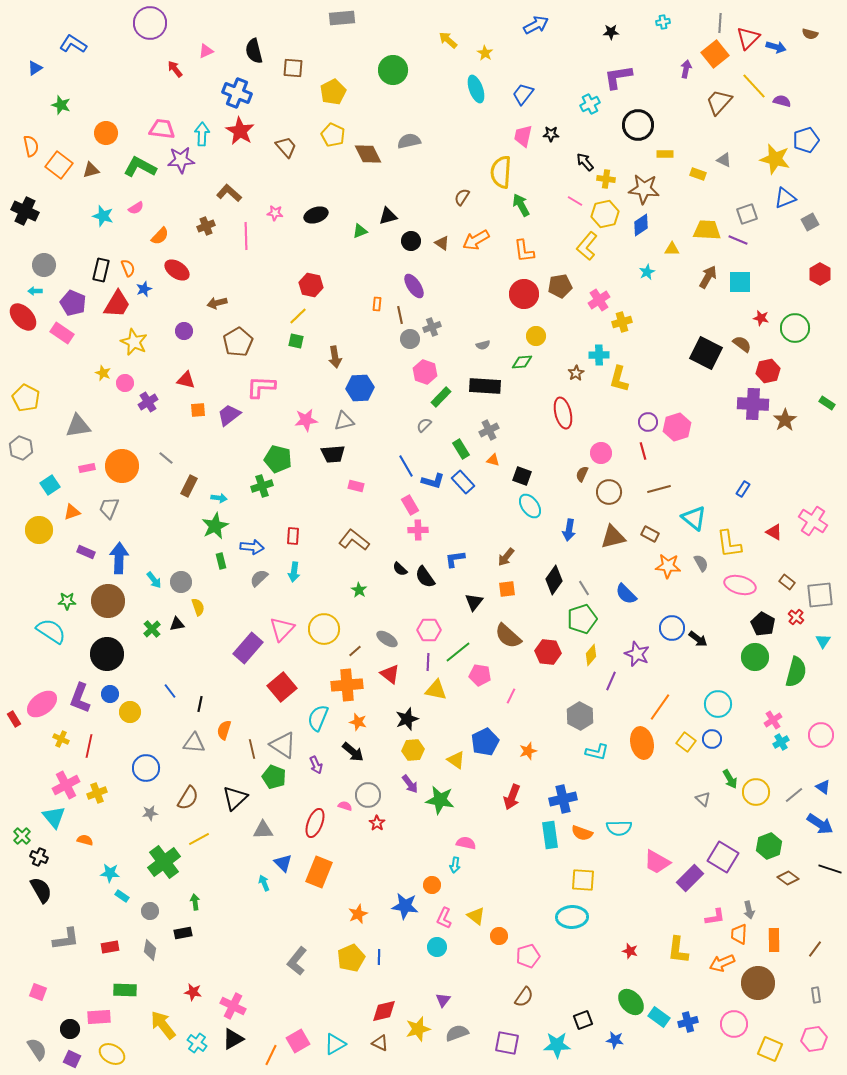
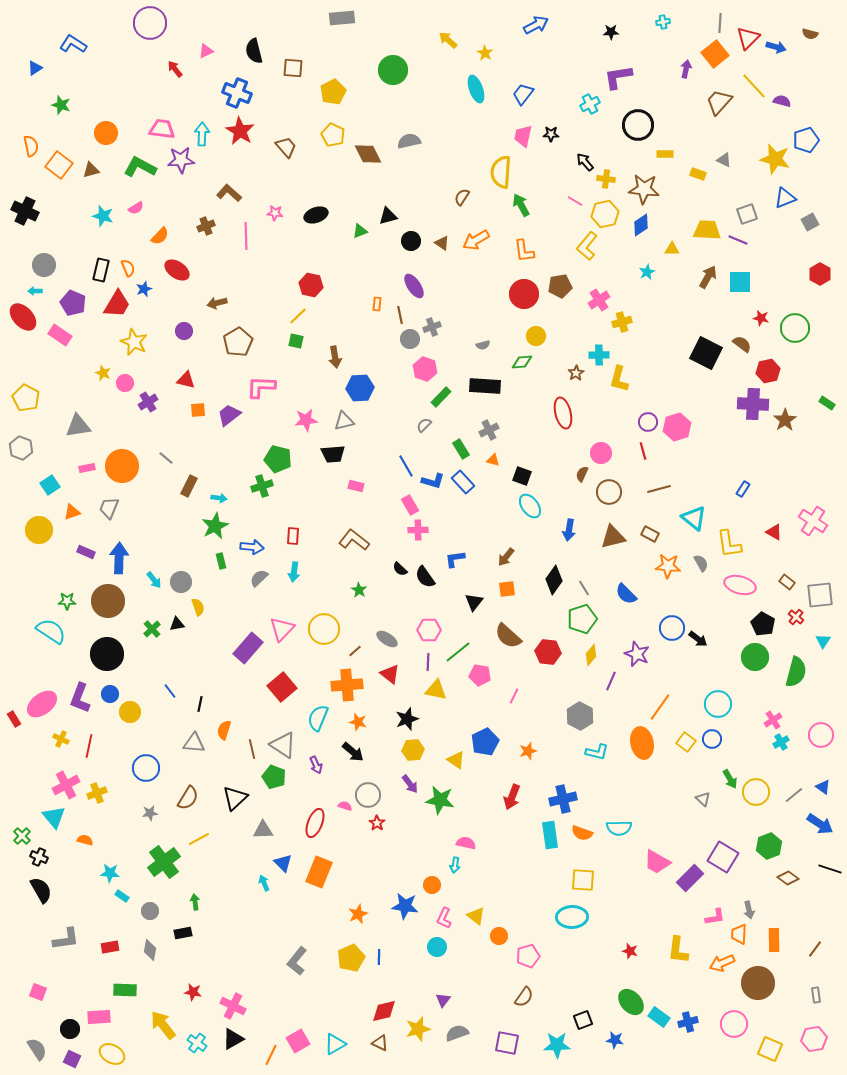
pink rectangle at (62, 333): moved 2 px left, 2 px down
pink hexagon at (425, 372): moved 3 px up
pink line at (511, 696): moved 3 px right
